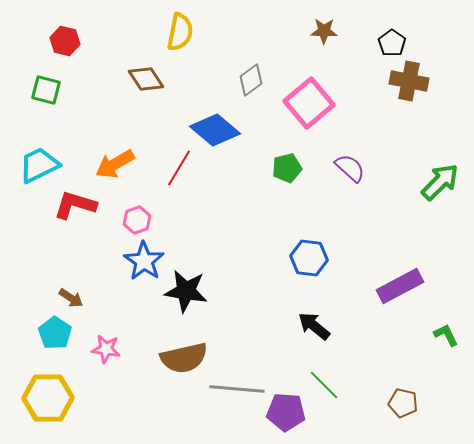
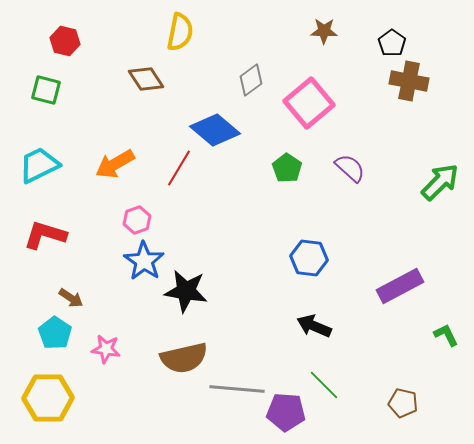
green pentagon: rotated 24 degrees counterclockwise
red L-shape: moved 30 px left, 30 px down
black arrow: rotated 16 degrees counterclockwise
